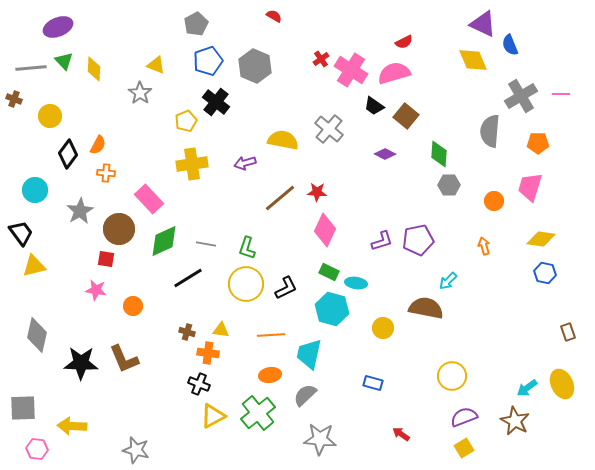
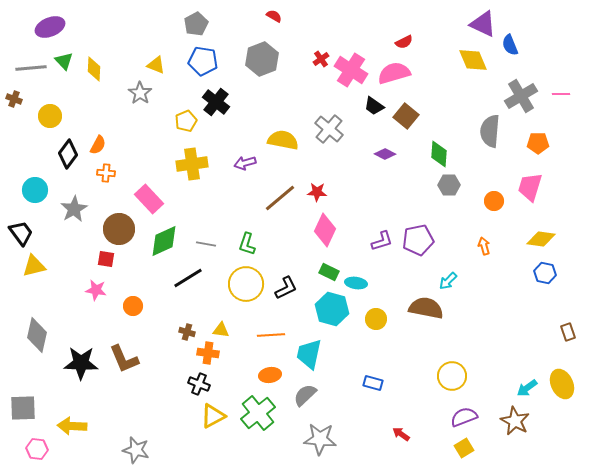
purple ellipse at (58, 27): moved 8 px left
blue pentagon at (208, 61): moved 5 px left; rotated 28 degrees clockwise
gray hexagon at (255, 66): moved 7 px right, 7 px up; rotated 16 degrees clockwise
gray star at (80, 211): moved 6 px left, 2 px up
green L-shape at (247, 248): moved 4 px up
yellow circle at (383, 328): moved 7 px left, 9 px up
